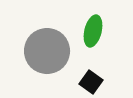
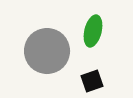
black square: moved 1 px right, 1 px up; rotated 35 degrees clockwise
